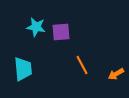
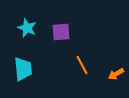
cyan star: moved 9 px left, 1 px down; rotated 12 degrees clockwise
